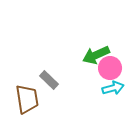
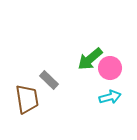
green arrow: moved 6 px left, 4 px down; rotated 16 degrees counterclockwise
cyan arrow: moved 3 px left, 9 px down
